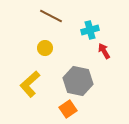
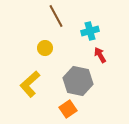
brown line: moved 5 px right; rotated 35 degrees clockwise
cyan cross: moved 1 px down
red arrow: moved 4 px left, 4 px down
